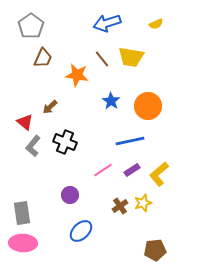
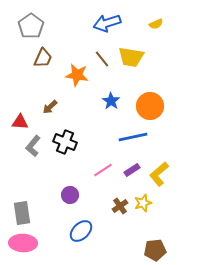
orange circle: moved 2 px right
red triangle: moved 5 px left; rotated 36 degrees counterclockwise
blue line: moved 3 px right, 4 px up
